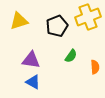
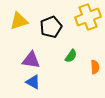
black pentagon: moved 6 px left, 1 px down
